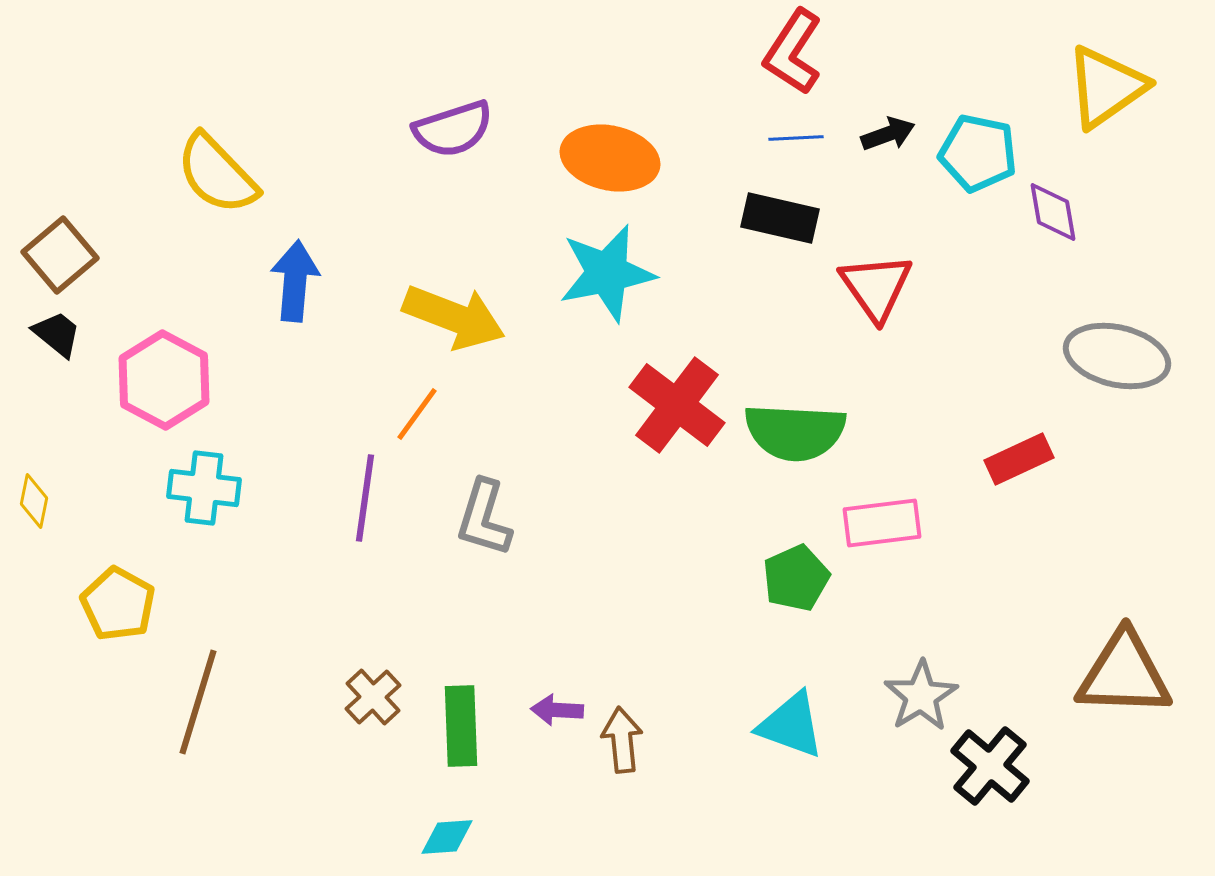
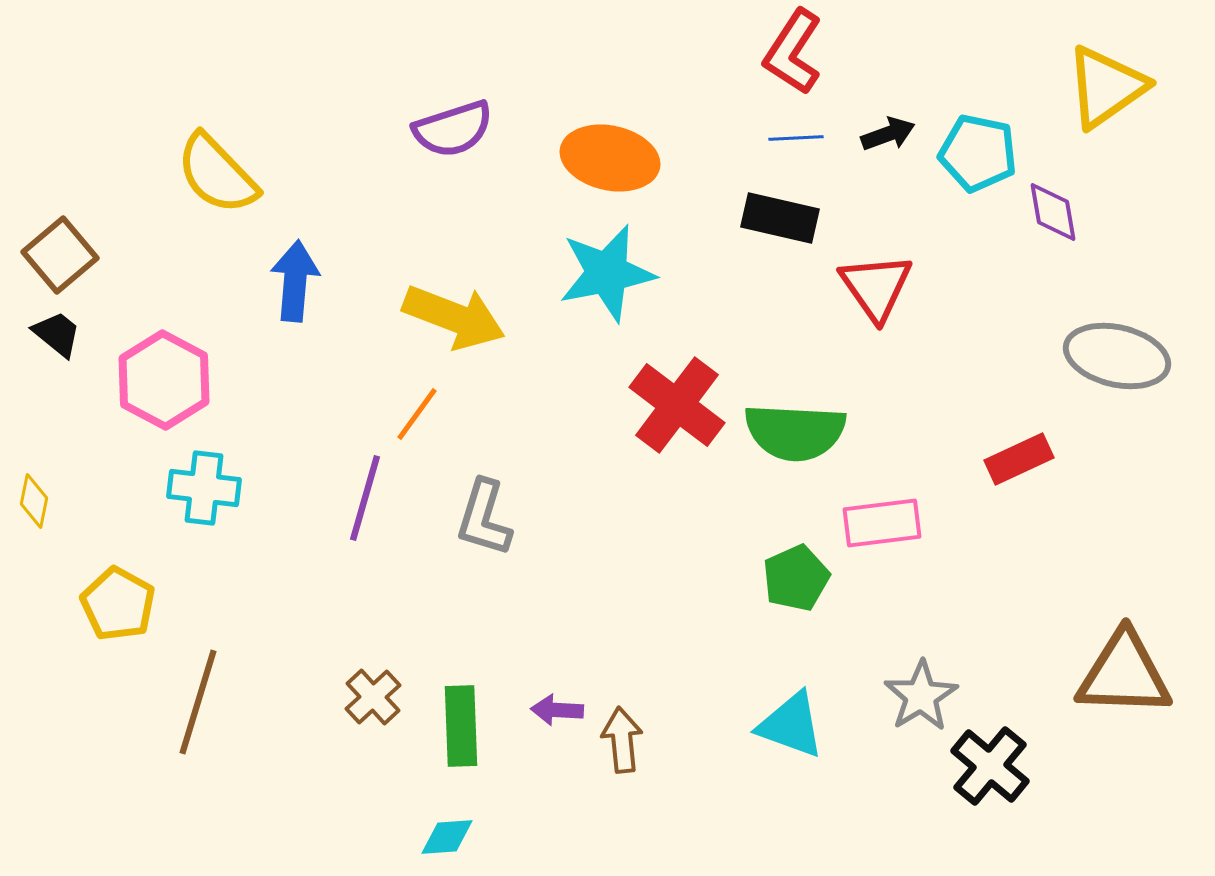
purple line: rotated 8 degrees clockwise
